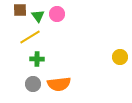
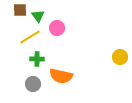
pink circle: moved 14 px down
orange semicircle: moved 2 px right, 8 px up; rotated 20 degrees clockwise
